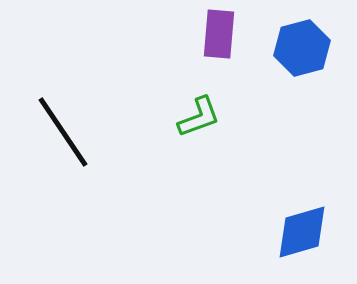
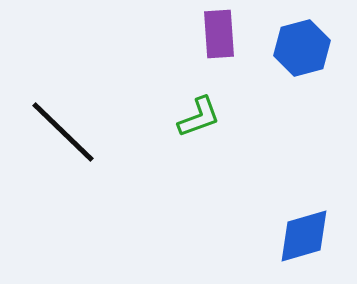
purple rectangle: rotated 9 degrees counterclockwise
black line: rotated 12 degrees counterclockwise
blue diamond: moved 2 px right, 4 px down
